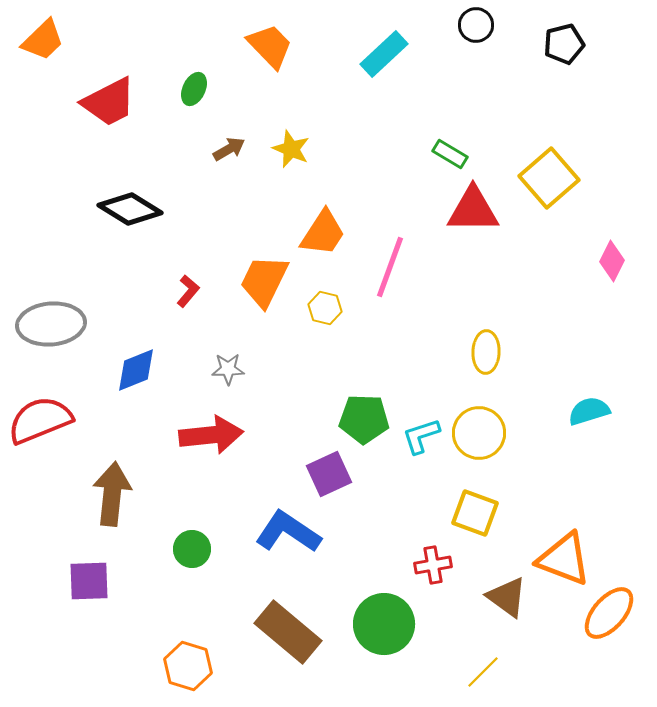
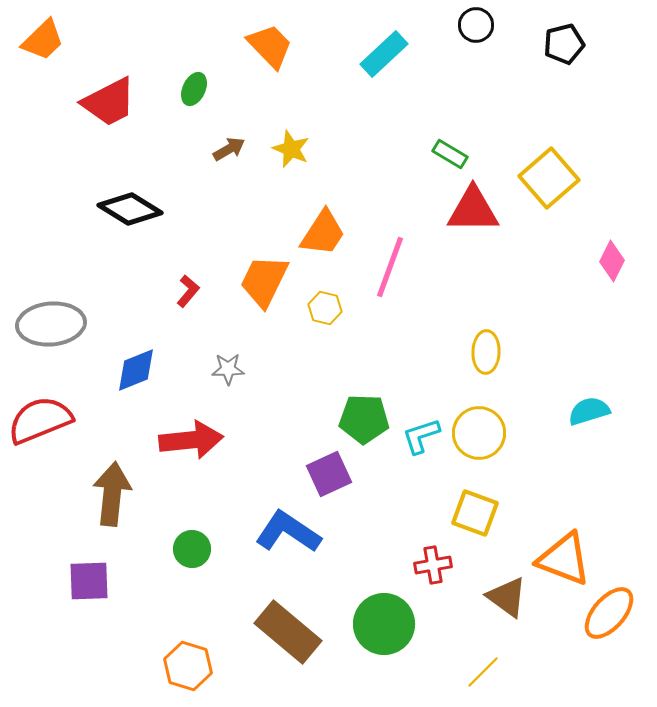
red arrow at (211, 435): moved 20 px left, 5 px down
